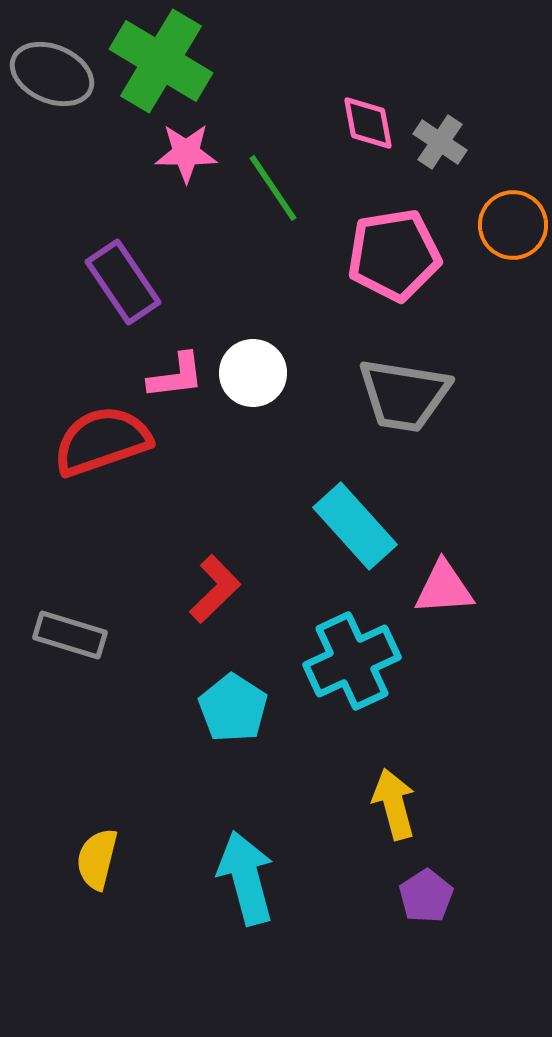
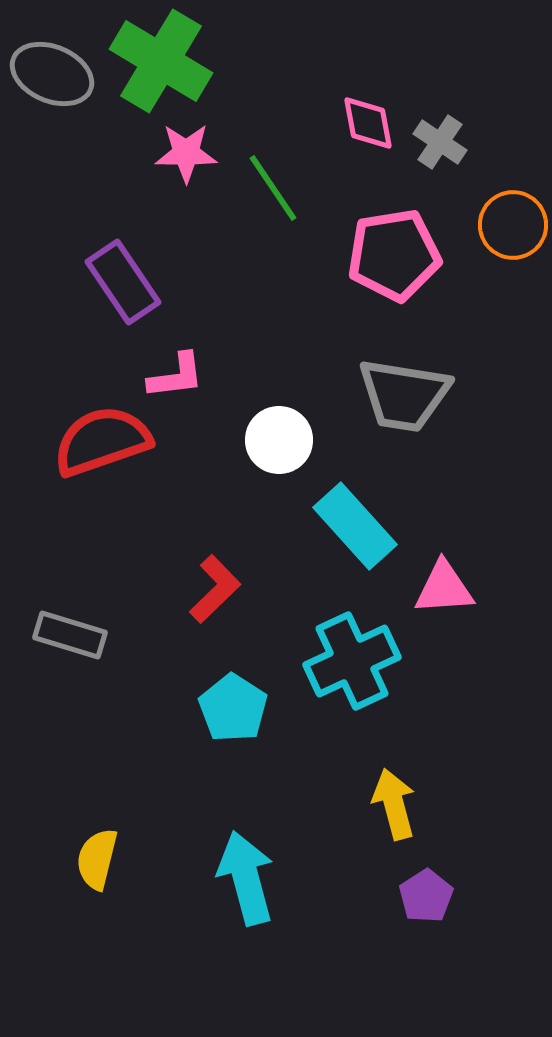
white circle: moved 26 px right, 67 px down
